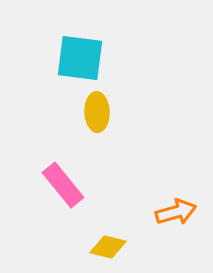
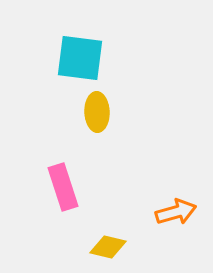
pink rectangle: moved 2 px down; rotated 21 degrees clockwise
